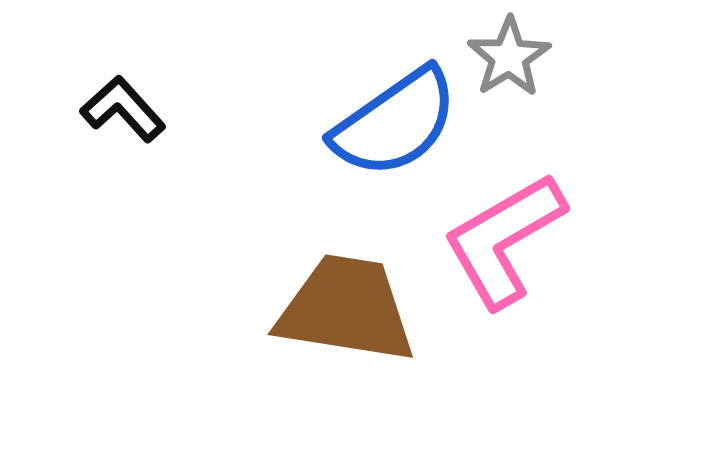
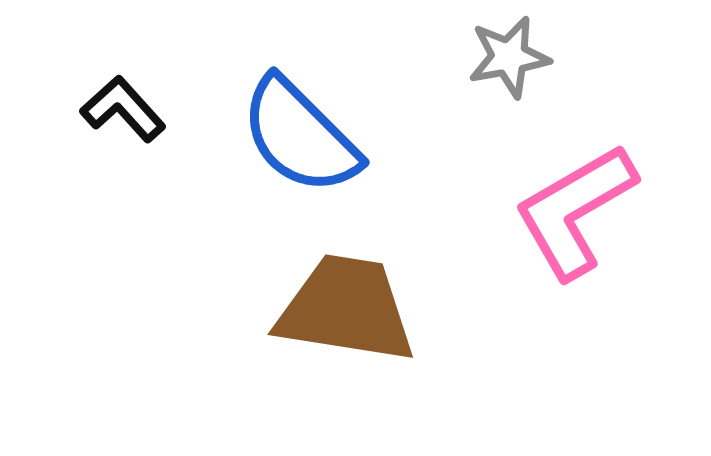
gray star: rotated 22 degrees clockwise
blue semicircle: moved 95 px left, 13 px down; rotated 80 degrees clockwise
pink L-shape: moved 71 px right, 29 px up
